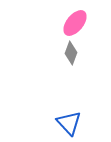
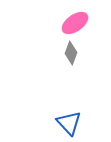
pink ellipse: rotated 16 degrees clockwise
